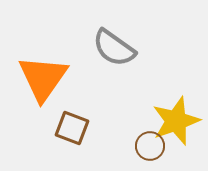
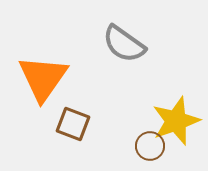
gray semicircle: moved 10 px right, 4 px up
brown square: moved 1 px right, 4 px up
